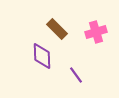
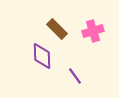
pink cross: moved 3 px left, 1 px up
purple line: moved 1 px left, 1 px down
